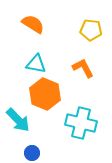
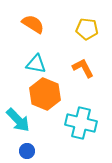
yellow pentagon: moved 4 px left, 1 px up
blue circle: moved 5 px left, 2 px up
